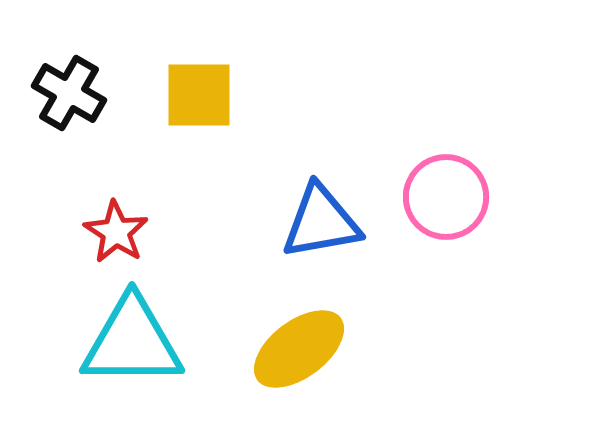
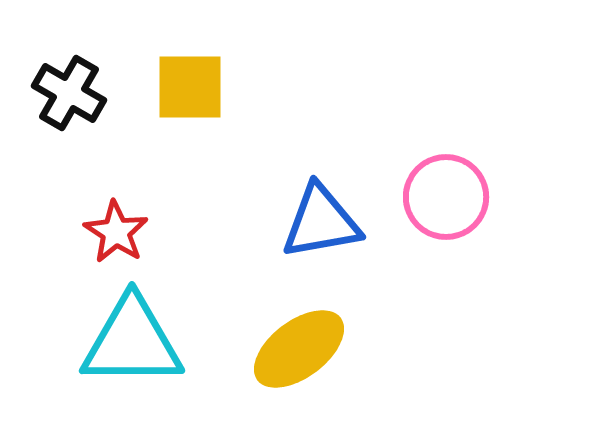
yellow square: moved 9 px left, 8 px up
